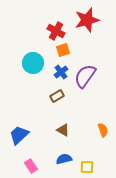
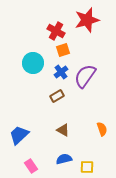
orange semicircle: moved 1 px left, 1 px up
